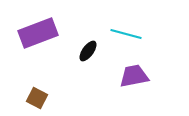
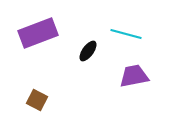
brown square: moved 2 px down
